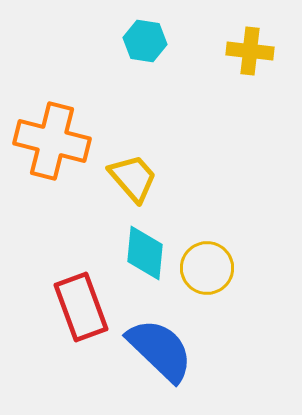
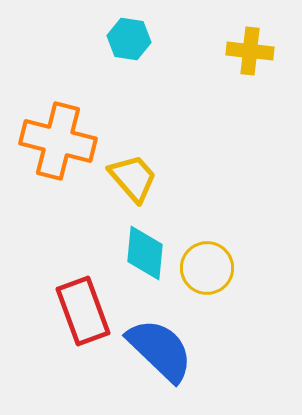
cyan hexagon: moved 16 px left, 2 px up
orange cross: moved 6 px right
red rectangle: moved 2 px right, 4 px down
